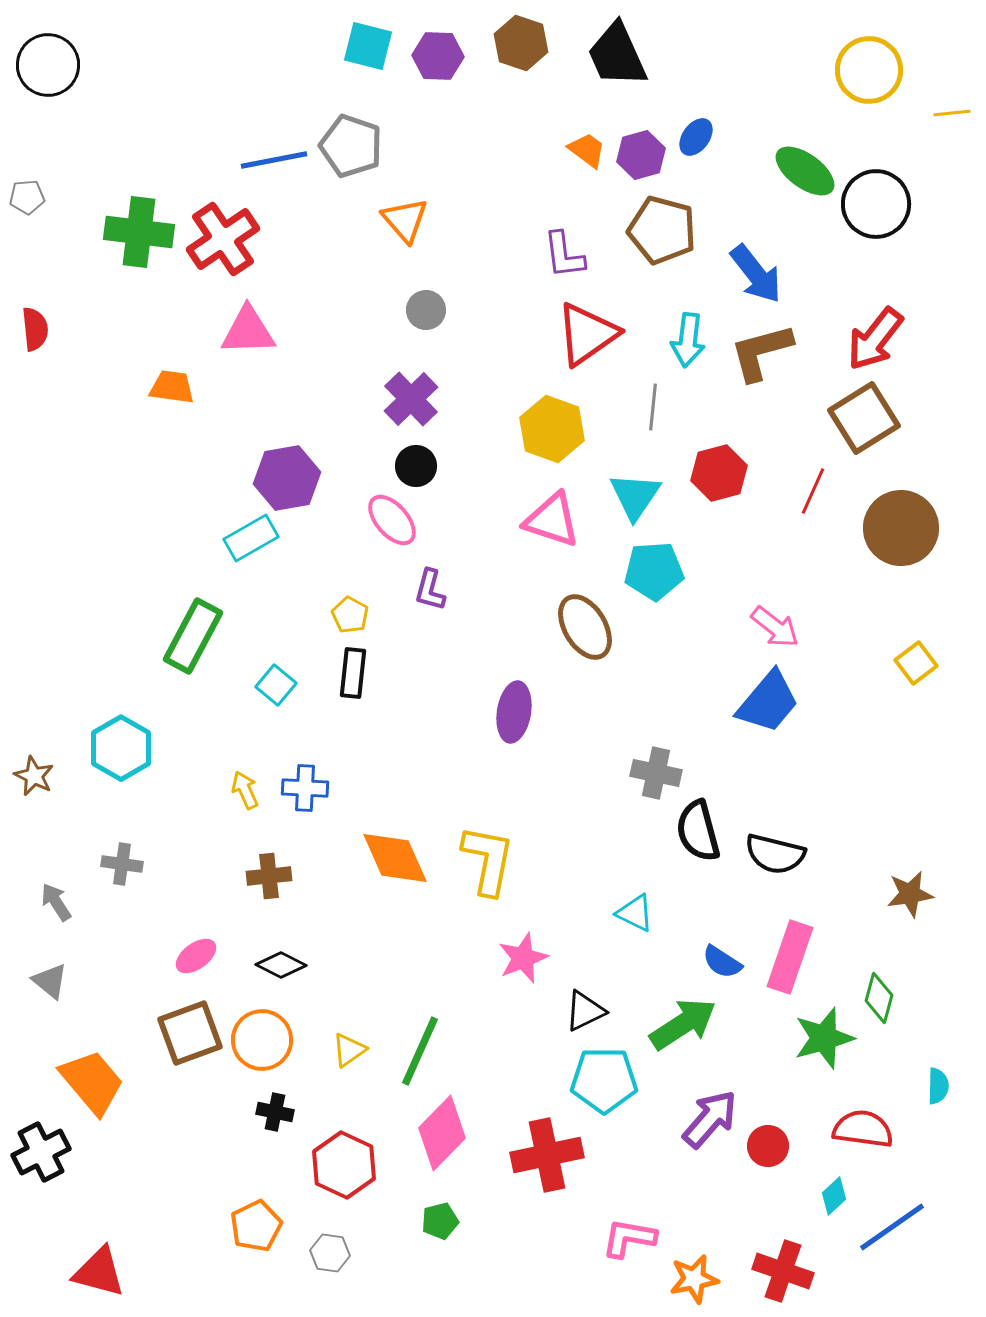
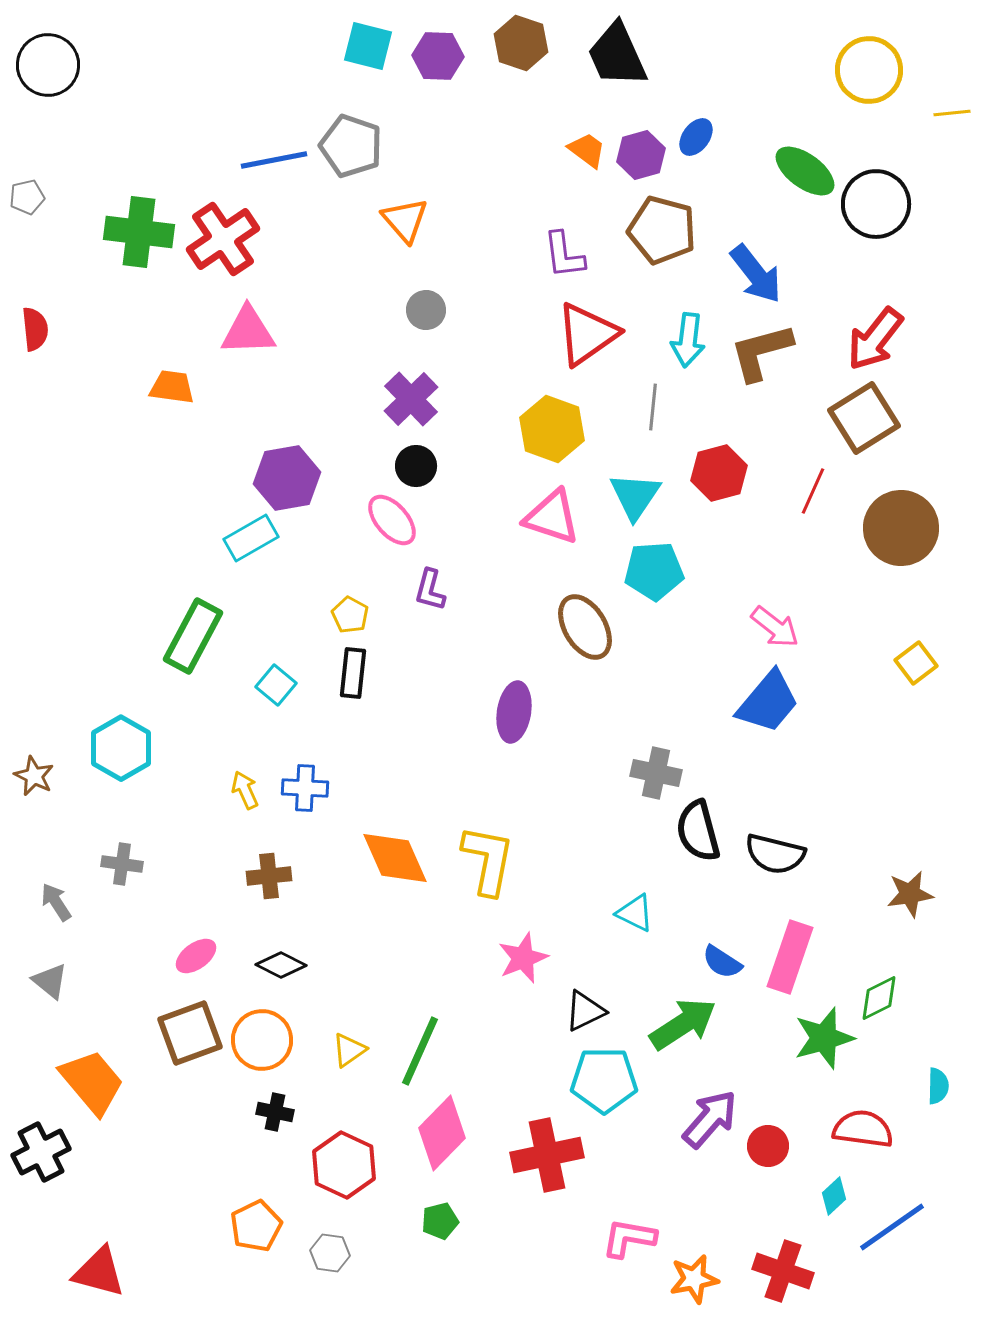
gray pentagon at (27, 197): rotated 8 degrees counterclockwise
pink triangle at (552, 520): moved 3 px up
green diamond at (879, 998): rotated 48 degrees clockwise
